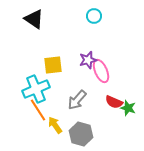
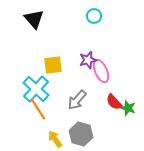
black triangle: rotated 15 degrees clockwise
cyan cross: rotated 24 degrees counterclockwise
red semicircle: rotated 24 degrees clockwise
orange line: moved 1 px up
yellow arrow: moved 14 px down
